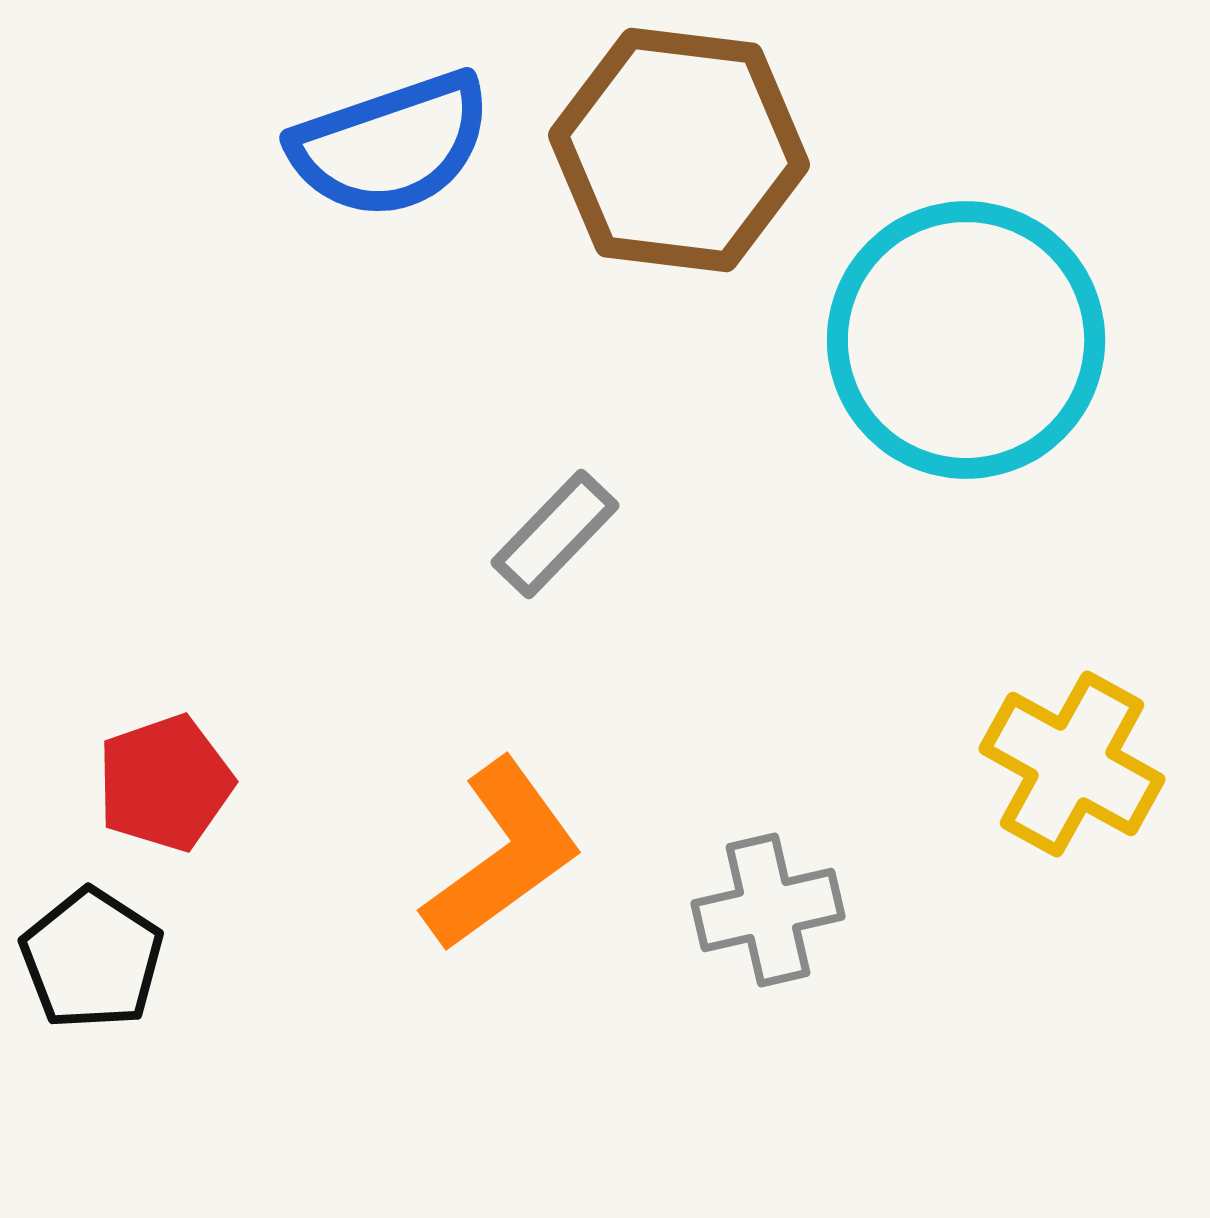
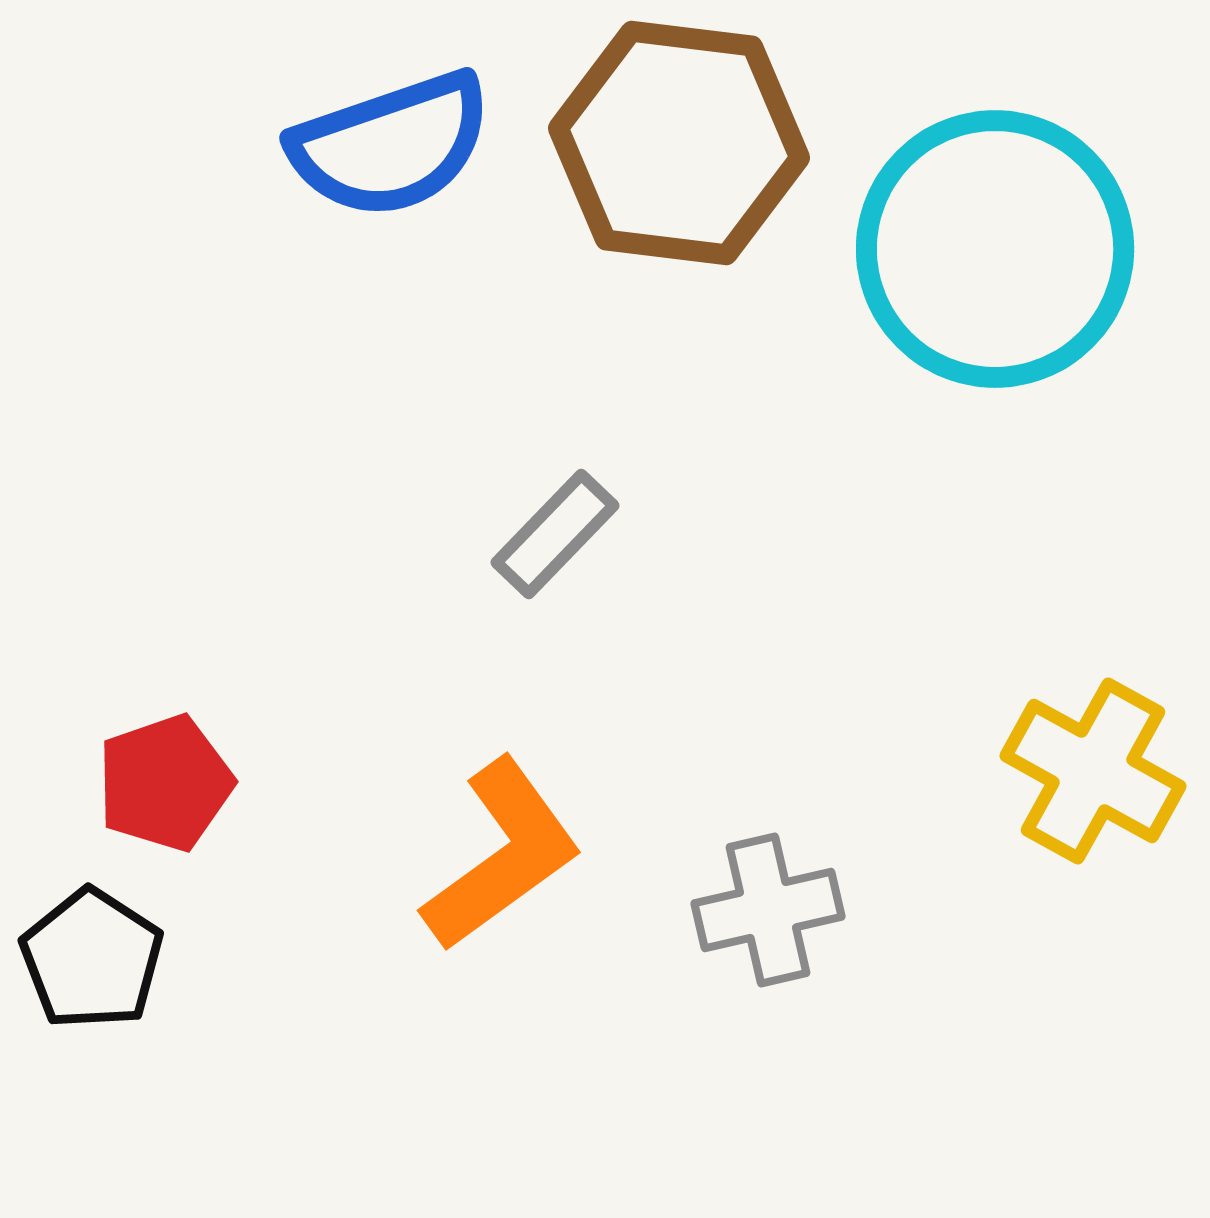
brown hexagon: moved 7 px up
cyan circle: moved 29 px right, 91 px up
yellow cross: moved 21 px right, 7 px down
